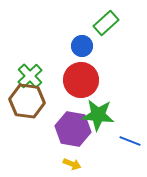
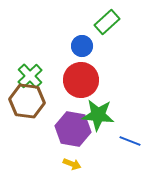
green rectangle: moved 1 px right, 1 px up
